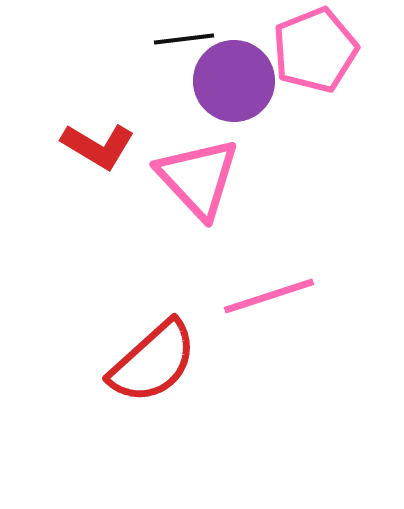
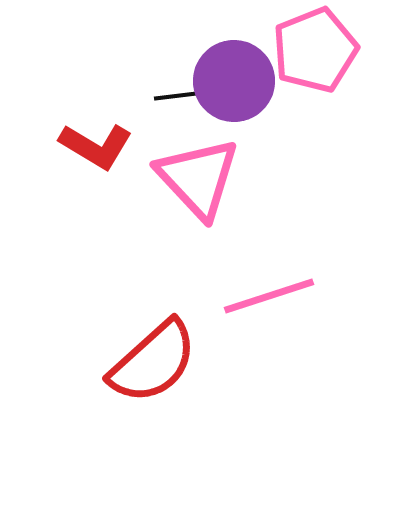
black line: moved 56 px down
red L-shape: moved 2 px left
